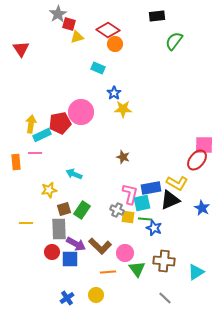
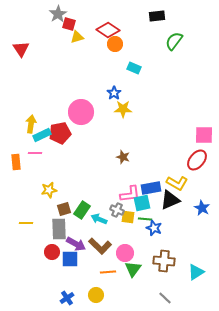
cyan rectangle at (98, 68): moved 36 px right
red pentagon at (60, 123): moved 10 px down
pink square at (204, 145): moved 10 px up
cyan arrow at (74, 174): moved 25 px right, 45 px down
pink L-shape at (130, 194): rotated 70 degrees clockwise
green triangle at (137, 269): moved 4 px left; rotated 12 degrees clockwise
